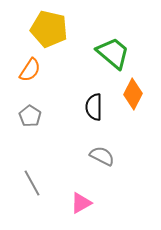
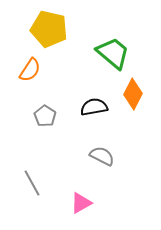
black semicircle: rotated 80 degrees clockwise
gray pentagon: moved 15 px right
